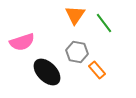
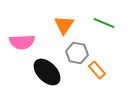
orange triangle: moved 11 px left, 10 px down
green line: rotated 30 degrees counterclockwise
pink semicircle: rotated 15 degrees clockwise
gray hexagon: moved 1 px down
